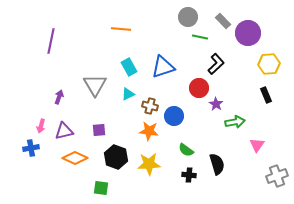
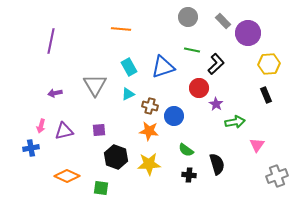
green line: moved 8 px left, 13 px down
purple arrow: moved 4 px left, 4 px up; rotated 120 degrees counterclockwise
orange diamond: moved 8 px left, 18 px down
